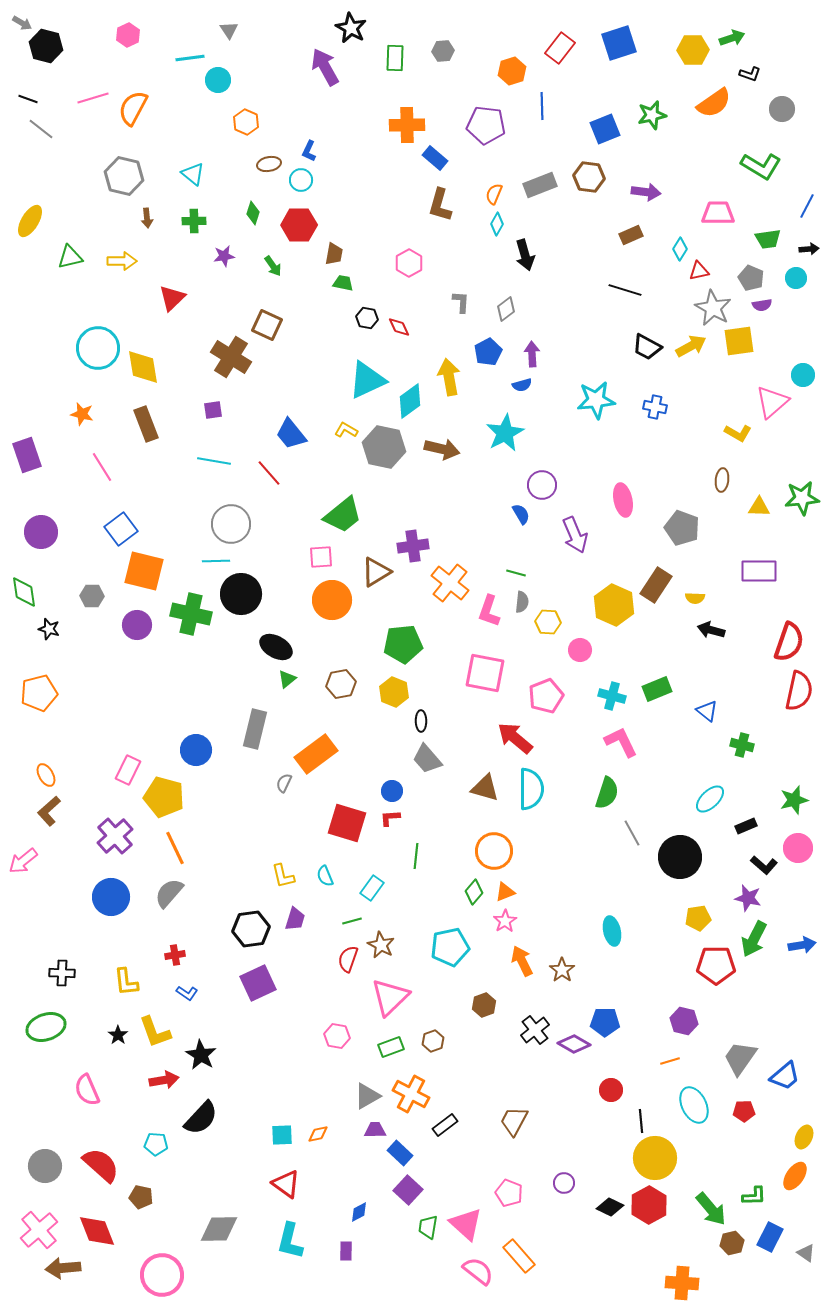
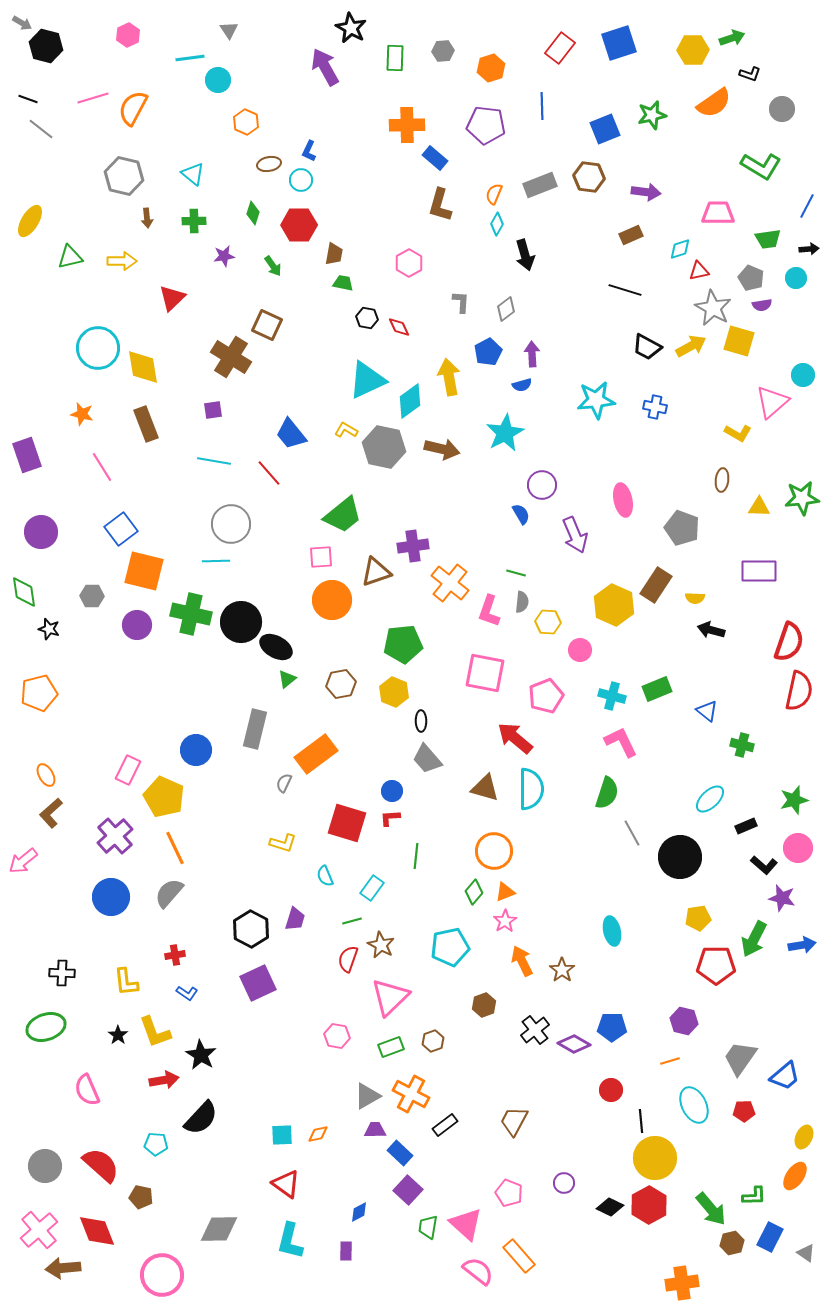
orange hexagon at (512, 71): moved 21 px left, 3 px up
cyan diamond at (680, 249): rotated 40 degrees clockwise
yellow square at (739, 341): rotated 24 degrees clockwise
brown triangle at (376, 572): rotated 12 degrees clockwise
black circle at (241, 594): moved 28 px down
yellow pentagon at (164, 797): rotated 9 degrees clockwise
brown L-shape at (49, 811): moved 2 px right, 2 px down
yellow L-shape at (283, 876): moved 33 px up; rotated 60 degrees counterclockwise
purple star at (748, 898): moved 34 px right
black hexagon at (251, 929): rotated 24 degrees counterclockwise
blue pentagon at (605, 1022): moved 7 px right, 5 px down
orange cross at (682, 1283): rotated 12 degrees counterclockwise
